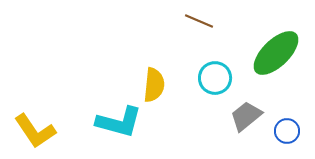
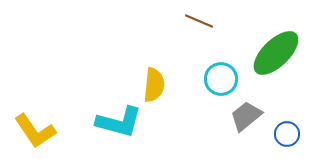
cyan circle: moved 6 px right, 1 px down
blue circle: moved 3 px down
